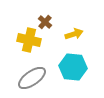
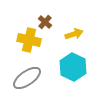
cyan hexagon: rotated 20 degrees clockwise
gray ellipse: moved 5 px left
